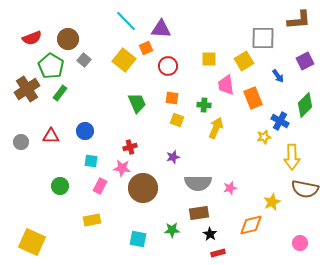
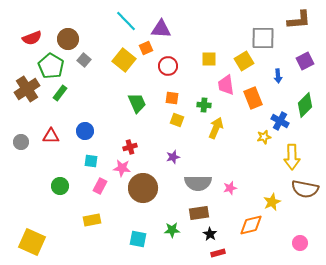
blue arrow at (278, 76): rotated 32 degrees clockwise
